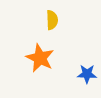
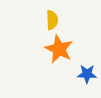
orange star: moved 19 px right, 9 px up
